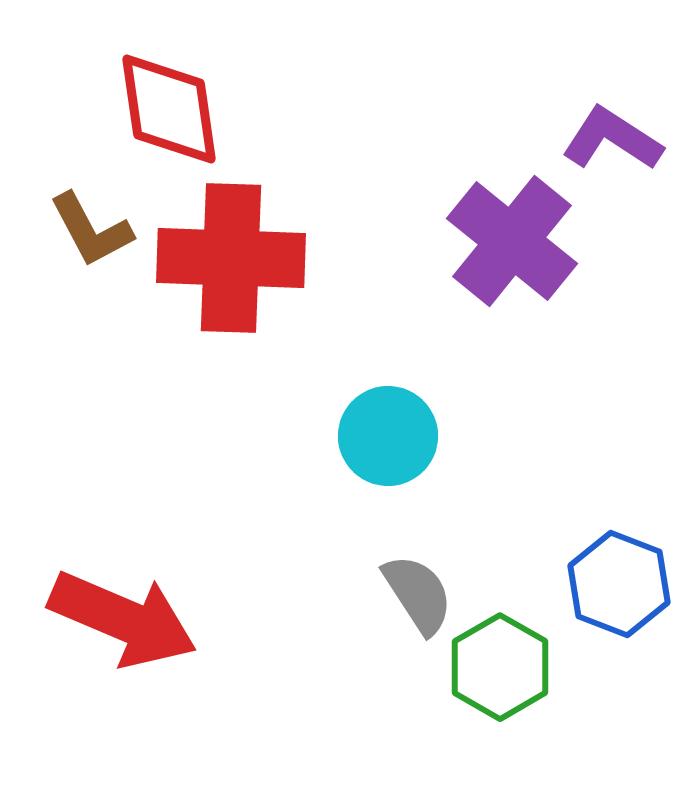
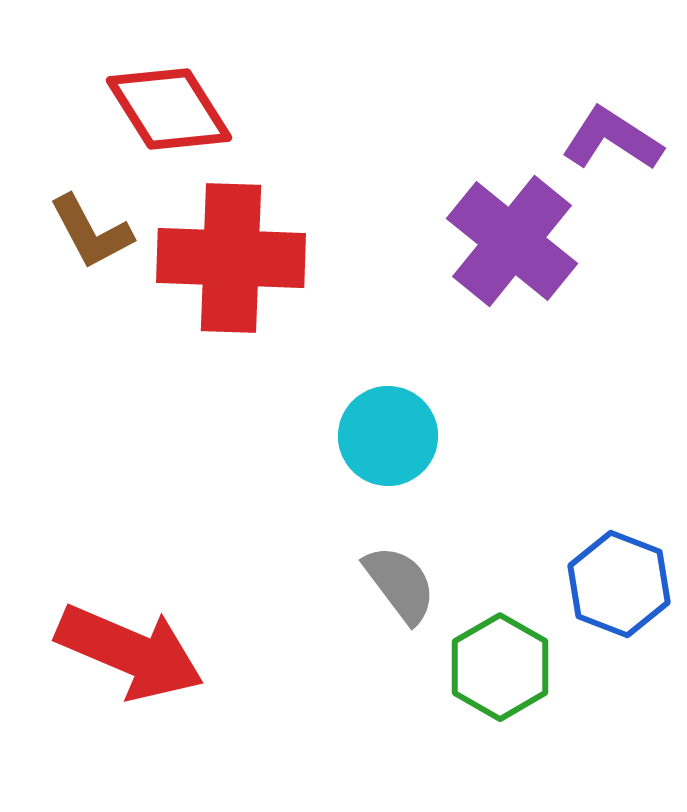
red diamond: rotated 24 degrees counterclockwise
brown L-shape: moved 2 px down
gray semicircle: moved 18 px left, 10 px up; rotated 4 degrees counterclockwise
red arrow: moved 7 px right, 33 px down
